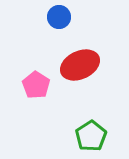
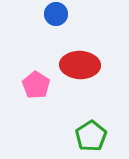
blue circle: moved 3 px left, 3 px up
red ellipse: rotated 27 degrees clockwise
